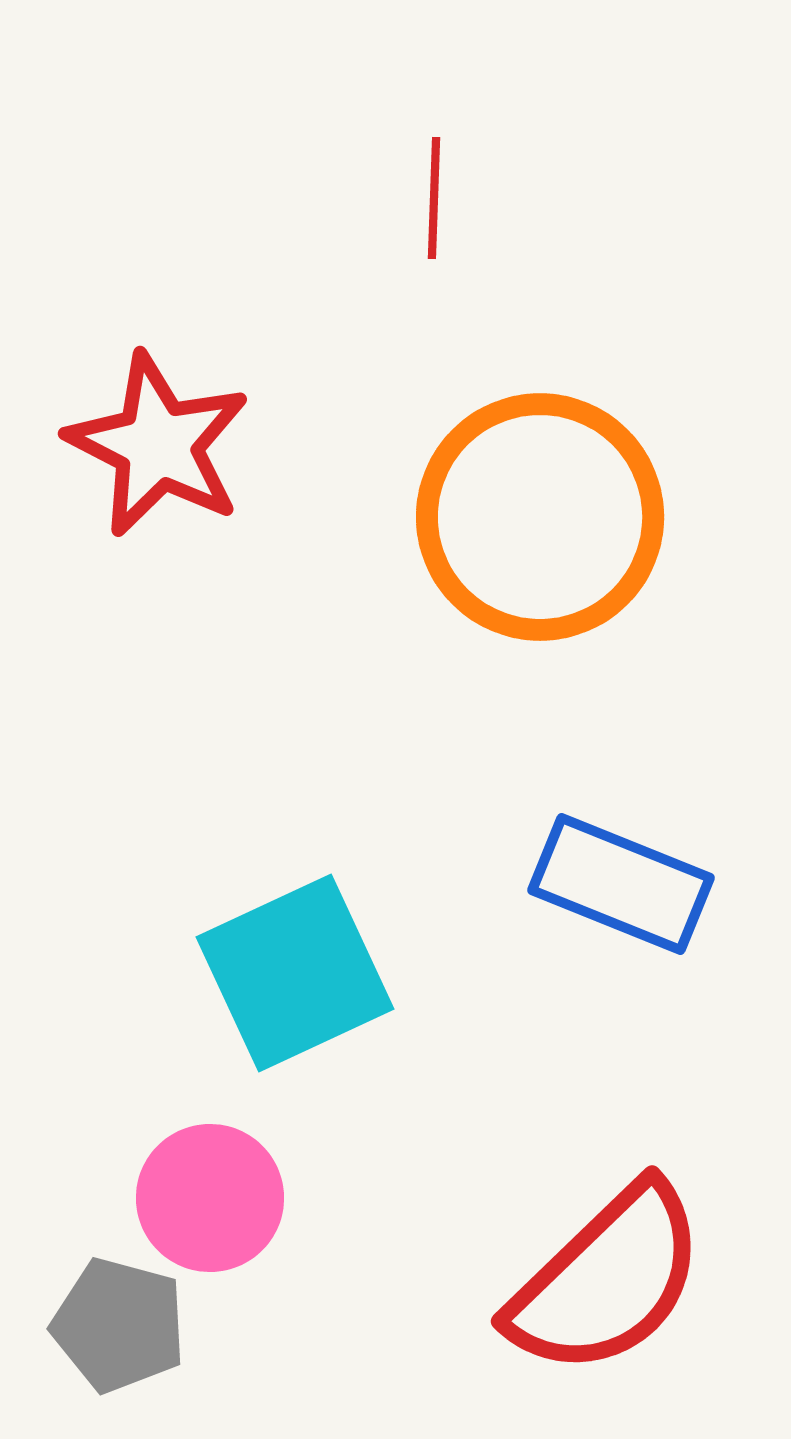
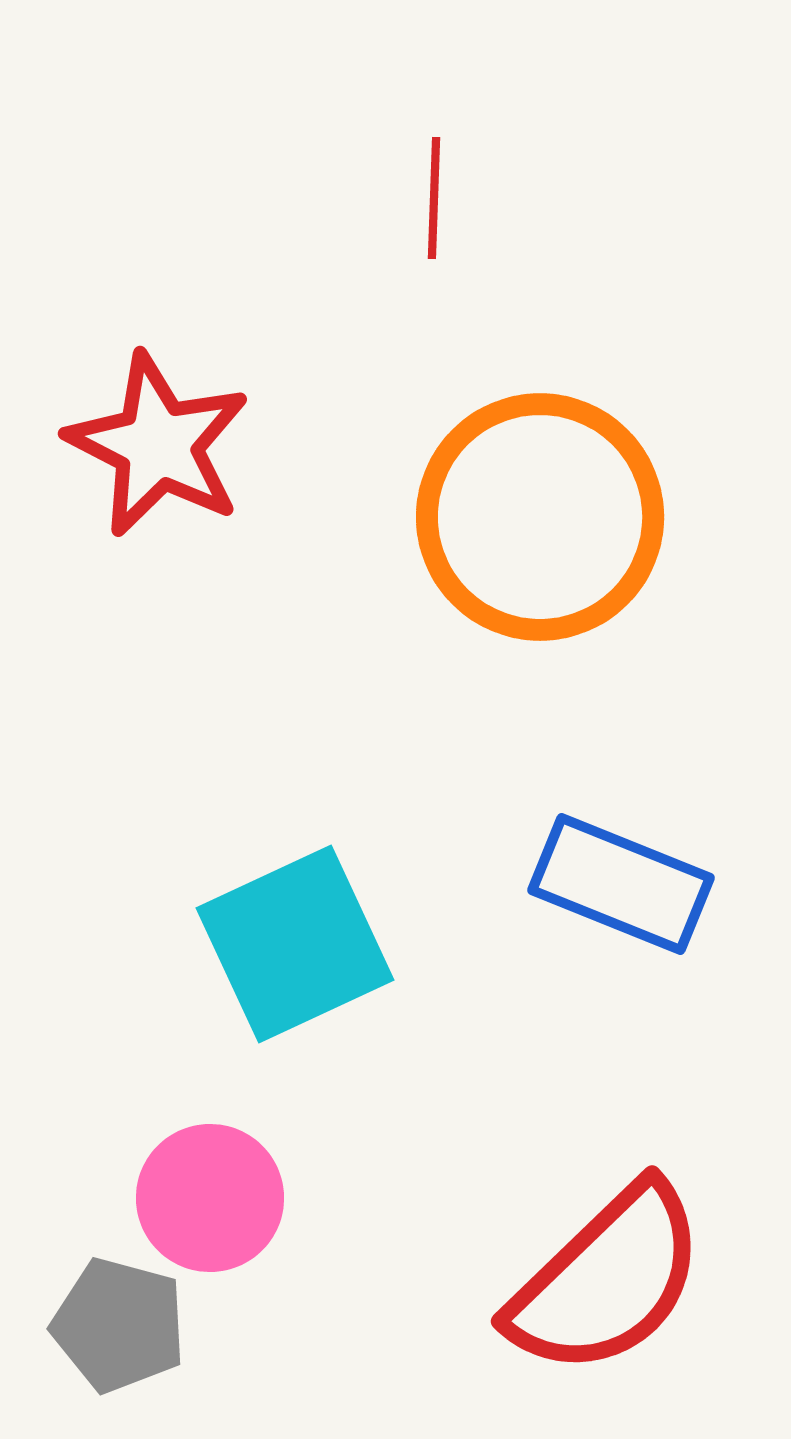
cyan square: moved 29 px up
